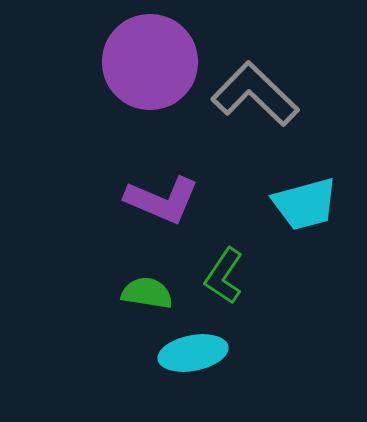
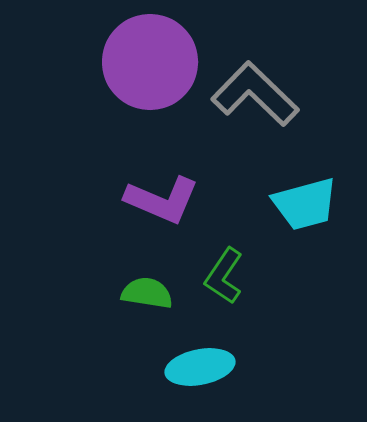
cyan ellipse: moved 7 px right, 14 px down
